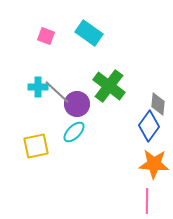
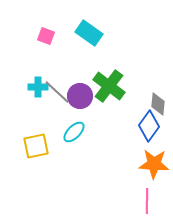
purple circle: moved 3 px right, 8 px up
